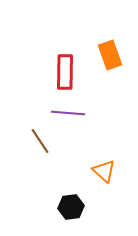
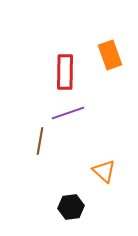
purple line: rotated 24 degrees counterclockwise
brown line: rotated 44 degrees clockwise
